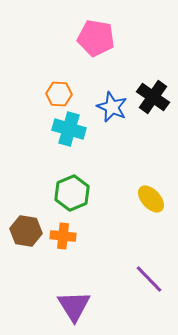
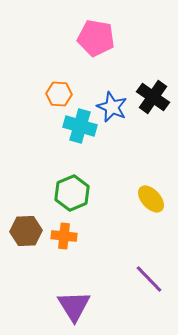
cyan cross: moved 11 px right, 3 px up
brown hexagon: rotated 12 degrees counterclockwise
orange cross: moved 1 px right
